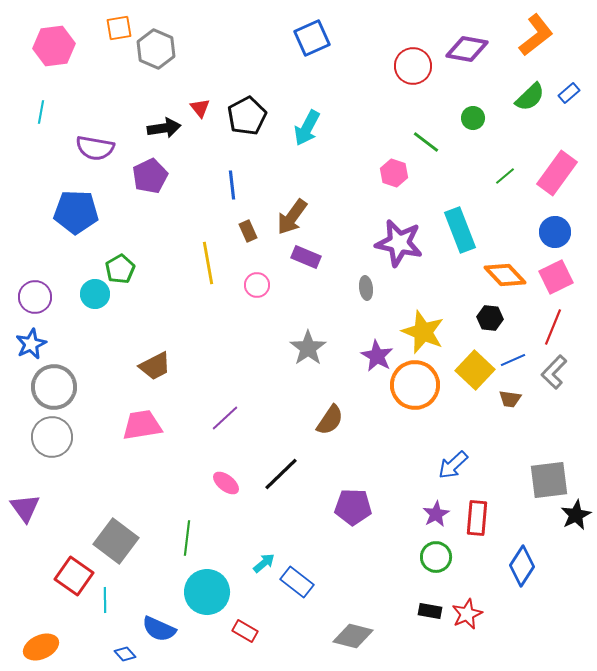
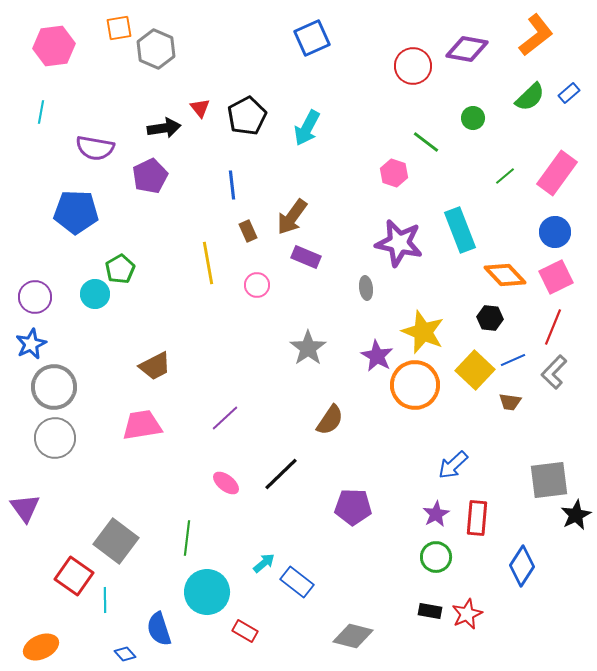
brown trapezoid at (510, 399): moved 3 px down
gray circle at (52, 437): moved 3 px right, 1 px down
blue semicircle at (159, 629): rotated 48 degrees clockwise
